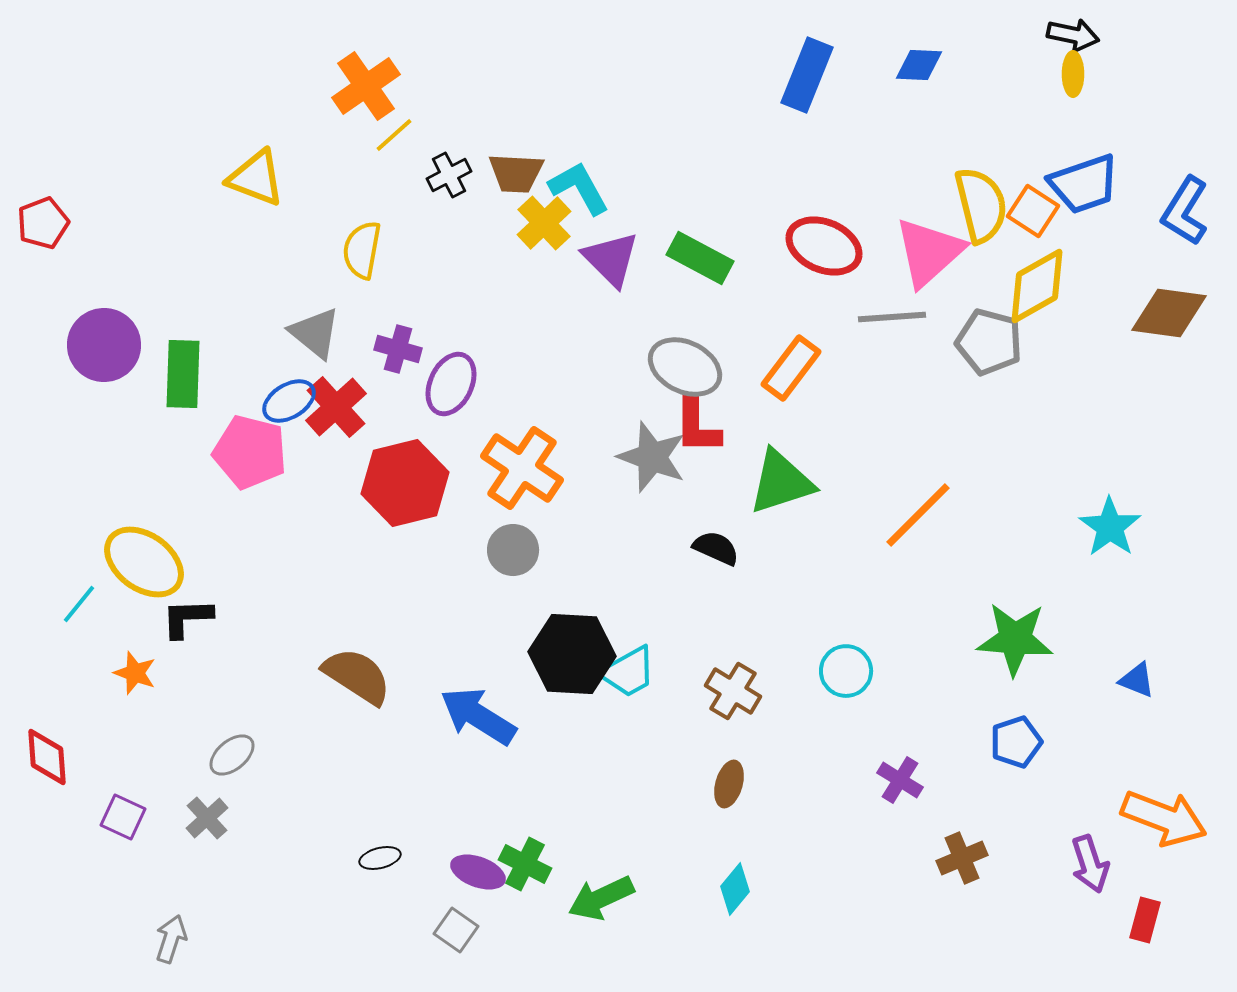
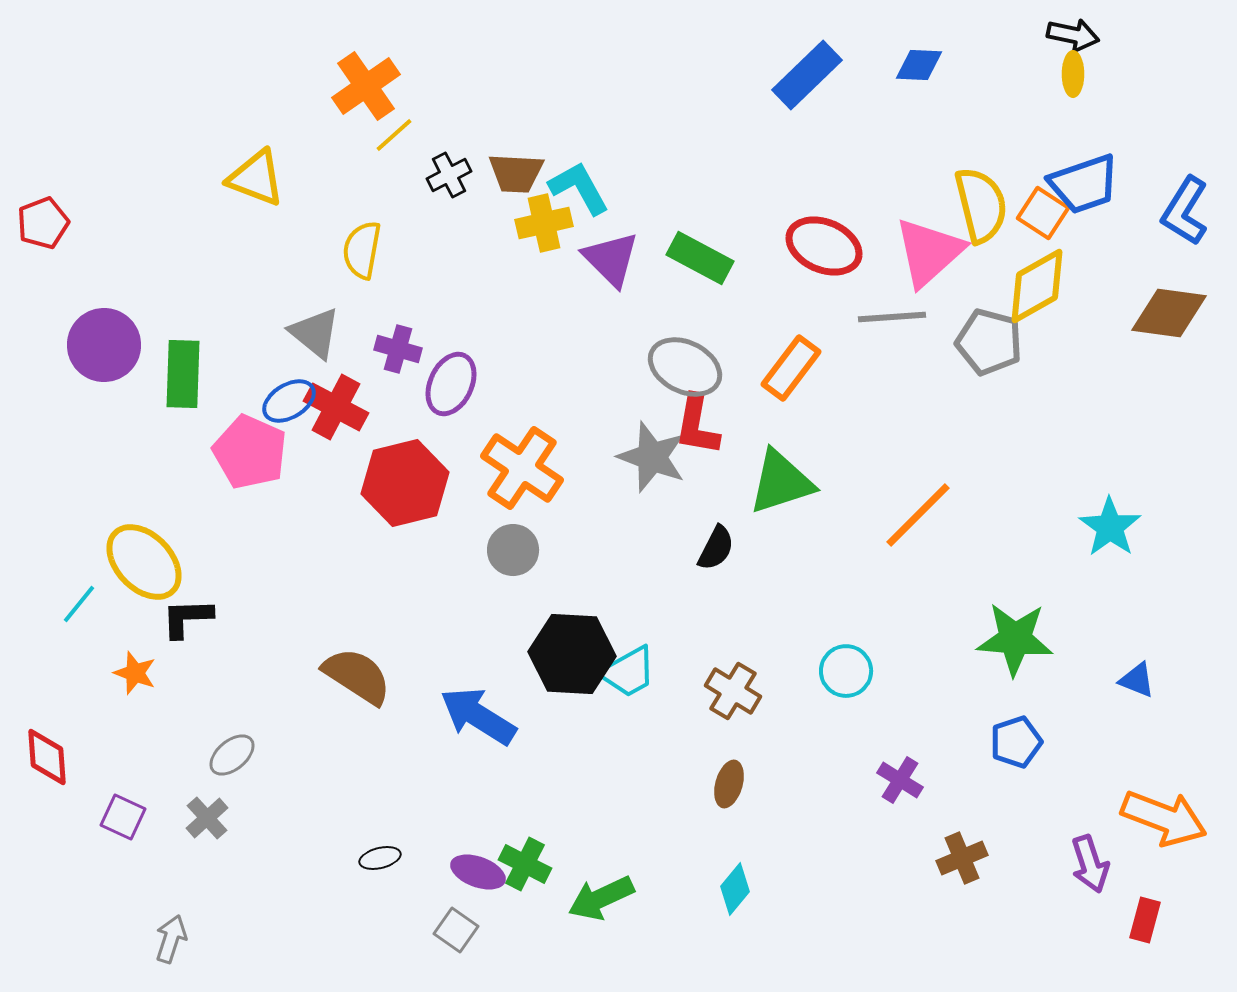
blue rectangle at (807, 75): rotated 24 degrees clockwise
orange square at (1033, 211): moved 10 px right, 2 px down
yellow cross at (544, 223): rotated 30 degrees clockwise
red cross at (336, 407): rotated 20 degrees counterclockwise
red L-shape at (697, 425): rotated 10 degrees clockwise
pink pentagon at (250, 452): rotated 10 degrees clockwise
black semicircle at (716, 548): rotated 93 degrees clockwise
yellow ellipse at (144, 562): rotated 10 degrees clockwise
